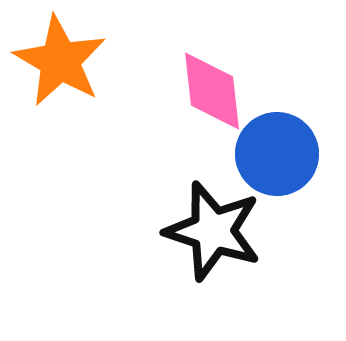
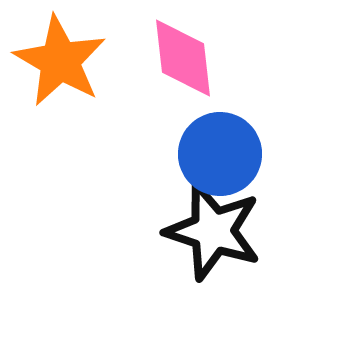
pink diamond: moved 29 px left, 33 px up
blue circle: moved 57 px left
